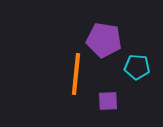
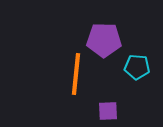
purple pentagon: rotated 8 degrees counterclockwise
purple square: moved 10 px down
